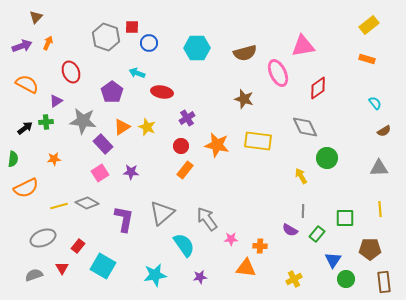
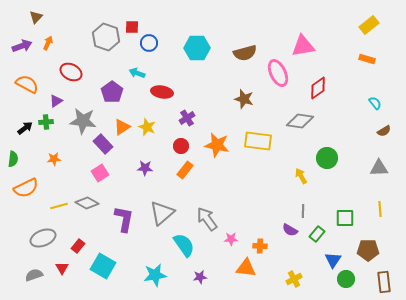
red ellipse at (71, 72): rotated 40 degrees counterclockwise
gray diamond at (305, 127): moved 5 px left, 6 px up; rotated 56 degrees counterclockwise
purple star at (131, 172): moved 14 px right, 4 px up
brown pentagon at (370, 249): moved 2 px left, 1 px down
